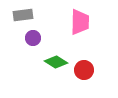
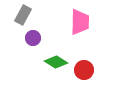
gray rectangle: rotated 54 degrees counterclockwise
